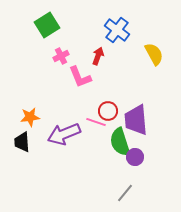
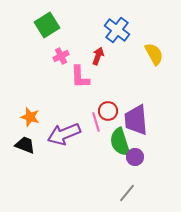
pink L-shape: rotated 20 degrees clockwise
orange star: rotated 24 degrees clockwise
pink line: rotated 54 degrees clockwise
black trapezoid: moved 3 px right, 3 px down; rotated 115 degrees clockwise
gray line: moved 2 px right
